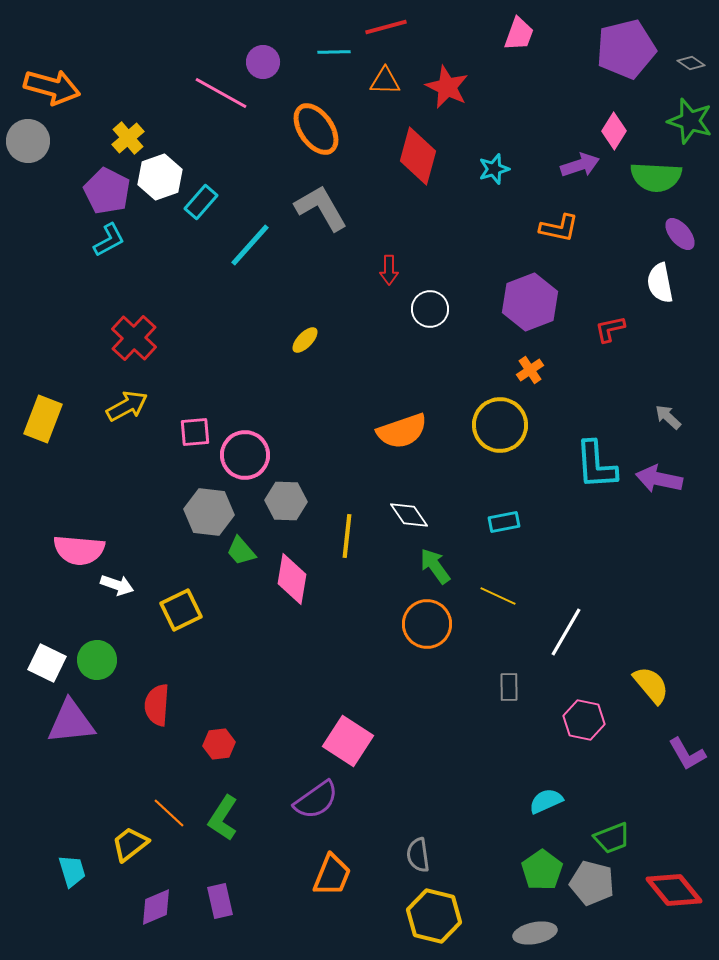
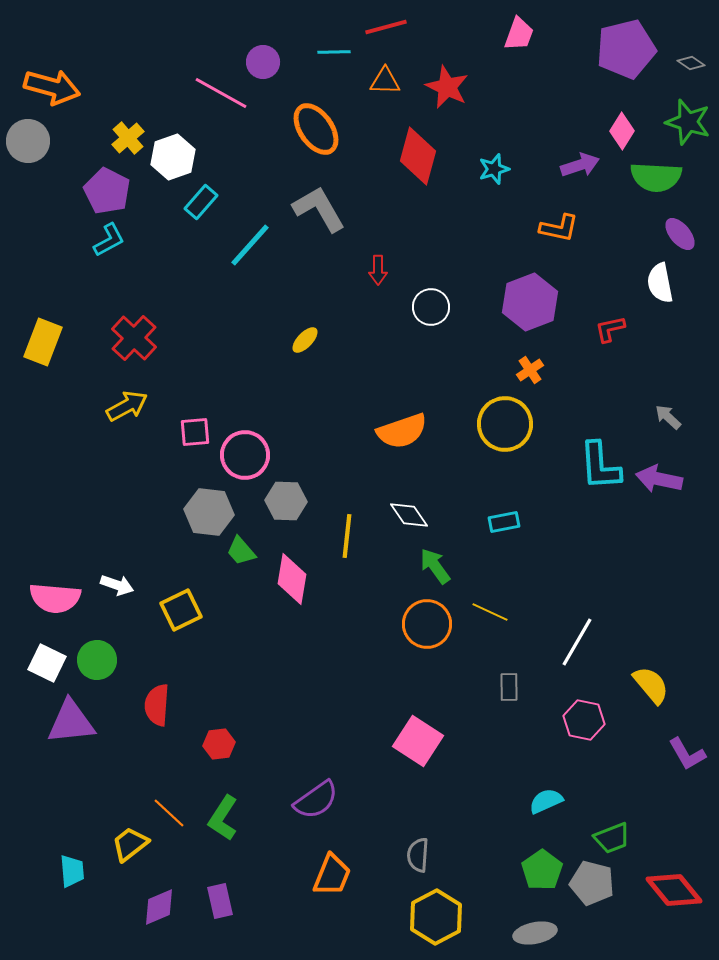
green star at (690, 121): moved 2 px left, 1 px down
pink diamond at (614, 131): moved 8 px right
white hexagon at (160, 177): moved 13 px right, 20 px up
gray L-shape at (321, 208): moved 2 px left, 1 px down
red arrow at (389, 270): moved 11 px left
white circle at (430, 309): moved 1 px right, 2 px up
yellow rectangle at (43, 419): moved 77 px up
yellow circle at (500, 425): moved 5 px right, 1 px up
cyan L-shape at (596, 465): moved 4 px right, 1 px down
pink semicircle at (79, 550): moved 24 px left, 48 px down
yellow line at (498, 596): moved 8 px left, 16 px down
white line at (566, 632): moved 11 px right, 10 px down
pink square at (348, 741): moved 70 px right
gray semicircle at (418, 855): rotated 12 degrees clockwise
cyan trapezoid at (72, 871): rotated 12 degrees clockwise
purple diamond at (156, 907): moved 3 px right
yellow hexagon at (434, 916): moved 2 px right, 1 px down; rotated 18 degrees clockwise
